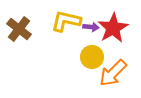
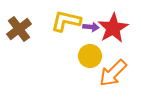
brown cross: rotated 15 degrees clockwise
yellow circle: moved 2 px left, 1 px up
